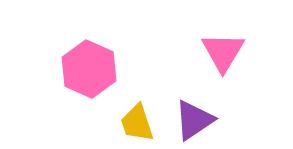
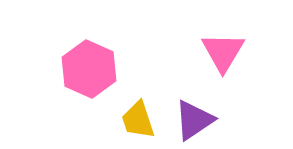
yellow trapezoid: moved 1 px right, 3 px up
